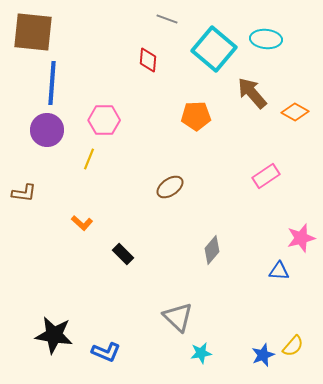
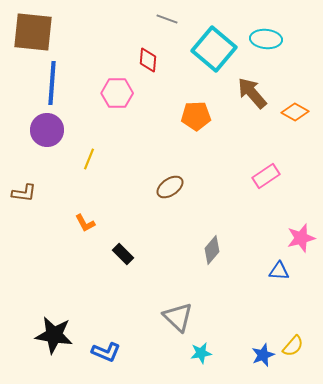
pink hexagon: moved 13 px right, 27 px up
orange L-shape: moved 3 px right; rotated 20 degrees clockwise
